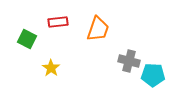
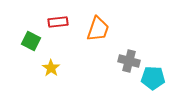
green square: moved 4 px right, 2 px down
cyan pentagon: moved 3 px down
